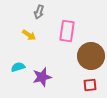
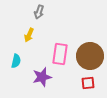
pink rectangle: moved 7 px left, 23 px down
yellow arrow: rotated 80 degrees clockwise
brown circle: moved 1 px left
cyan semicircle: moved 2 px left, 6 px up; rotated 120 degrees clockwise
red square: moved 2 px left, 2 px up
